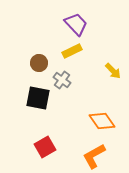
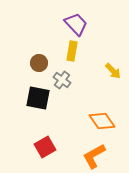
yellow rectangle: rotated 54 degrees counterclockwise
